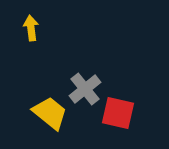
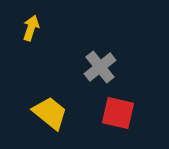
yellow arrow: rotated 25 degrees clockwise
gray cross: moved 15 px right, 22 px up
